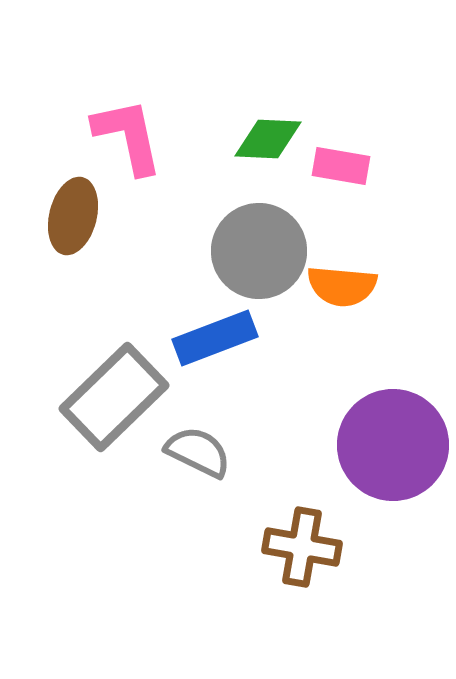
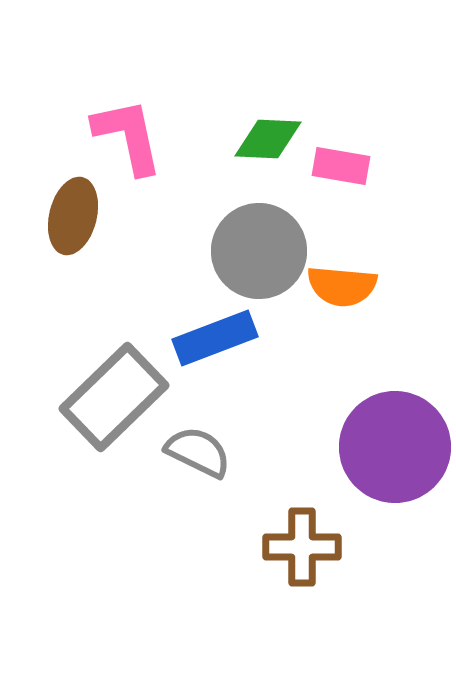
purple circle: moved 2 px right, 2 px down
brown cross: rotated 10 degrees counterclockwise
